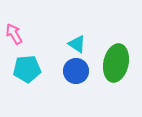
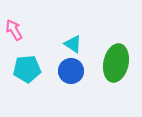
pink arrow: moved 4 px up
cyan triangle: moved 4 px left
blue circle: moved 5 px left
